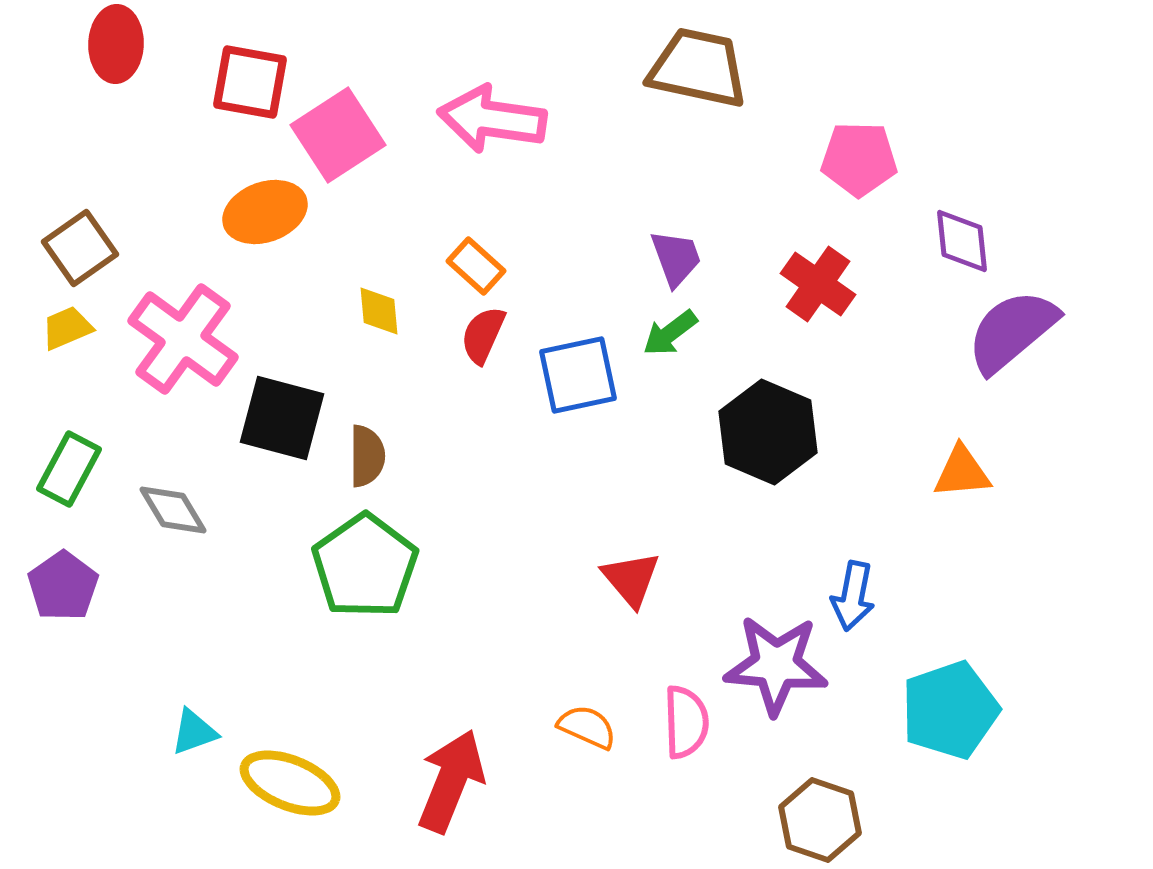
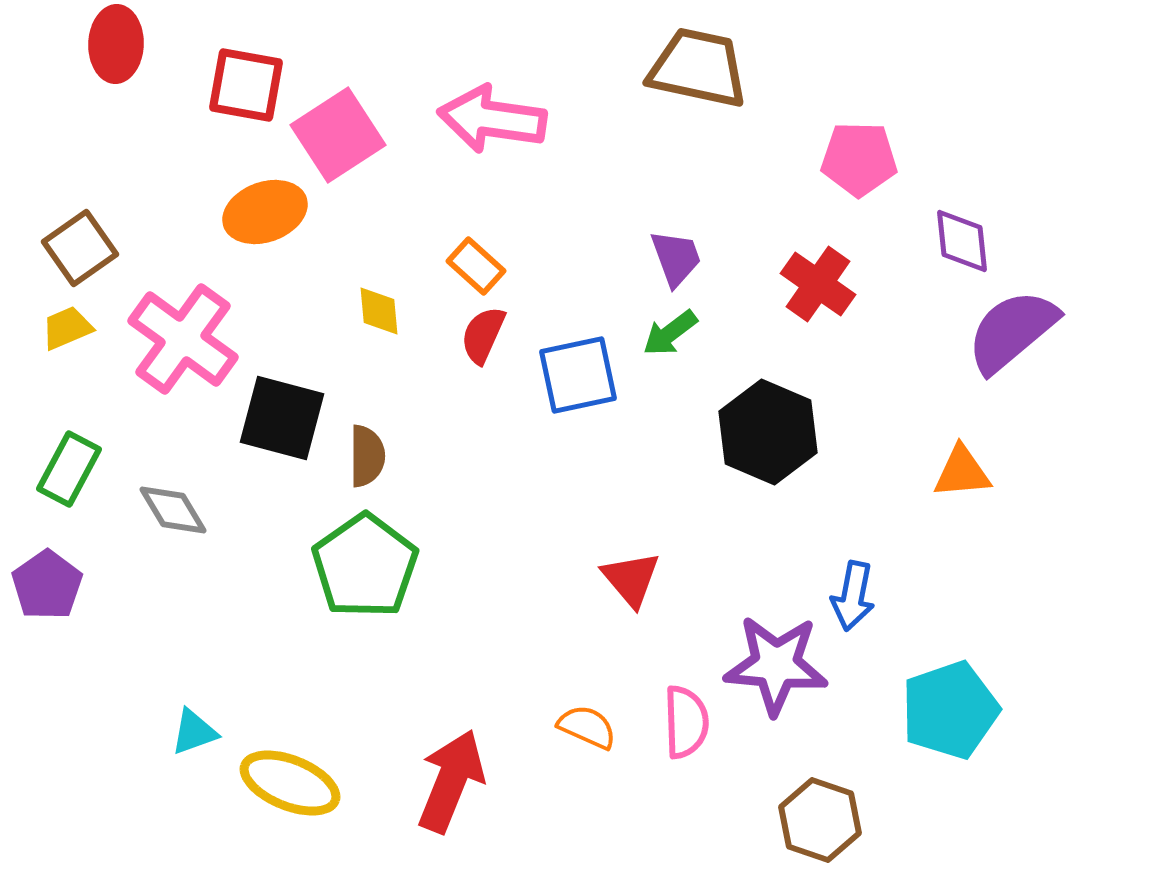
red square: moved 4 px left, 3 px down
purple pentagon: moved 16 px left, 1 px up
